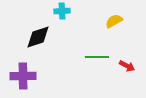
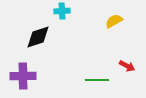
green line: moved 23 px down
